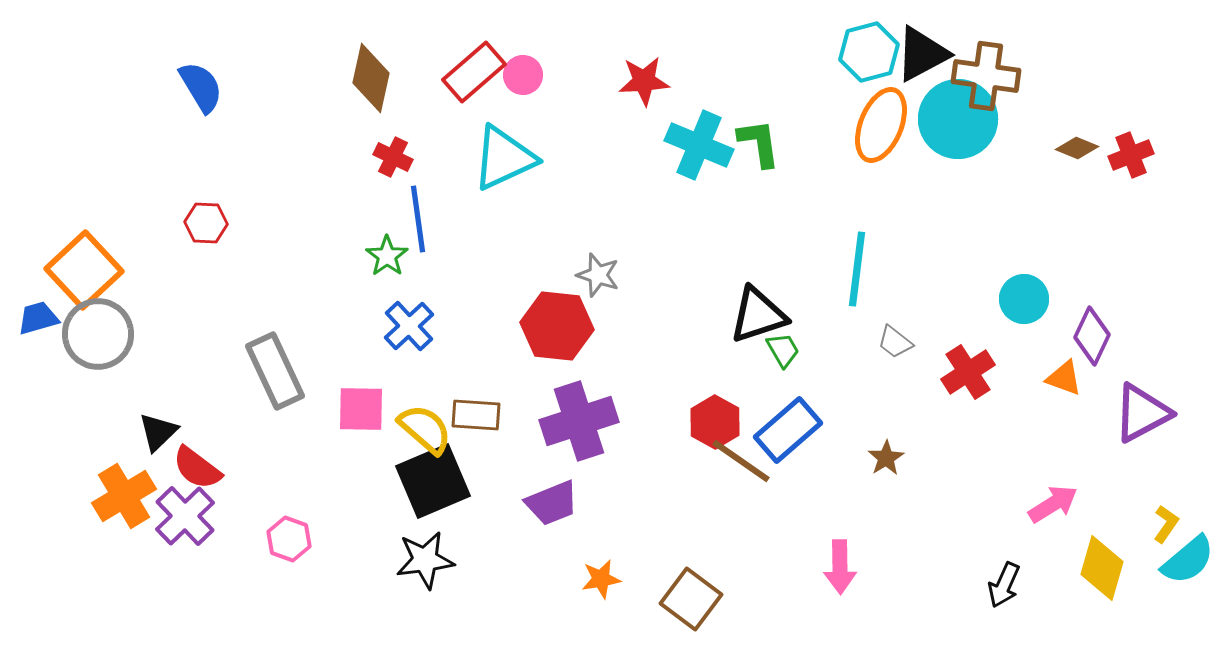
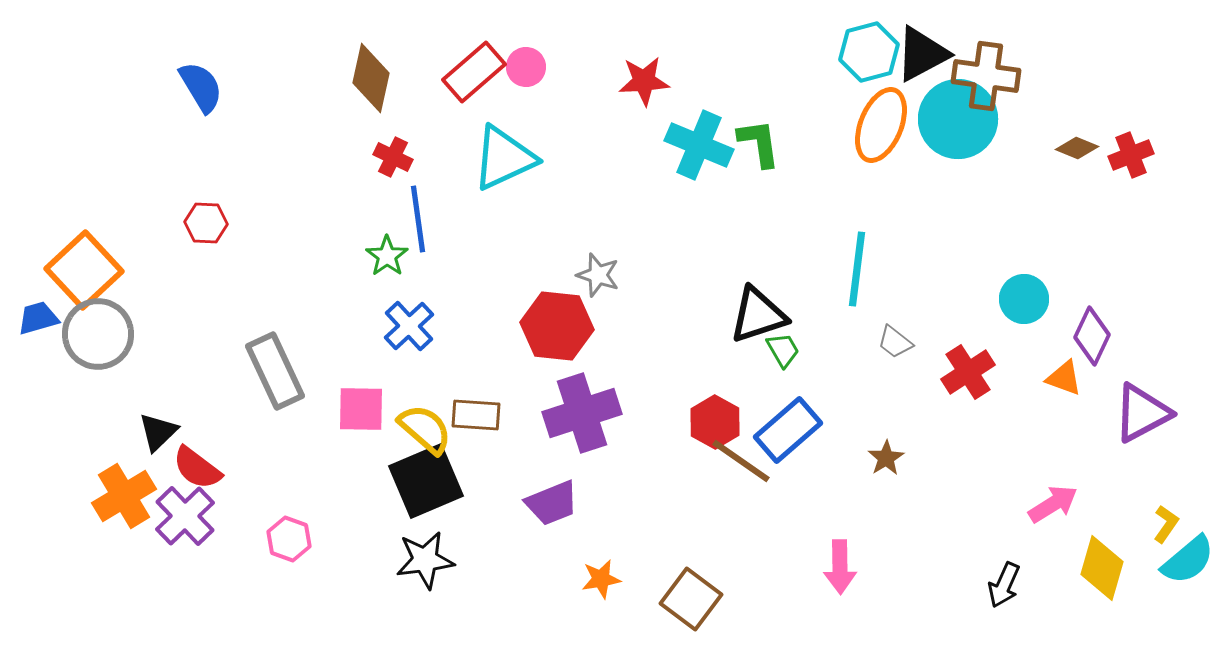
pink circle at (523, 75): moved 3 px right, 8 px up
purple cross at (579, 421): moved 3 px right, 8 px up
black square at (433, 481): moved 7 px left
